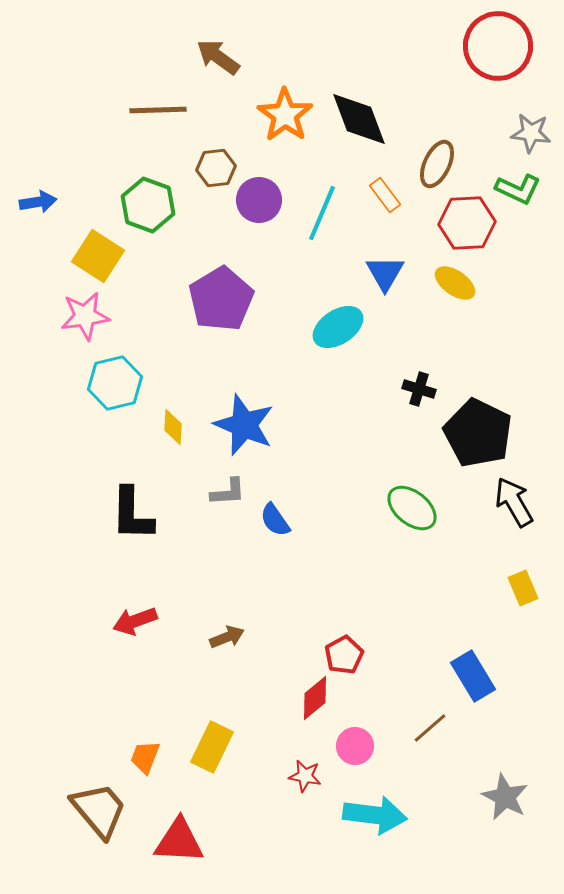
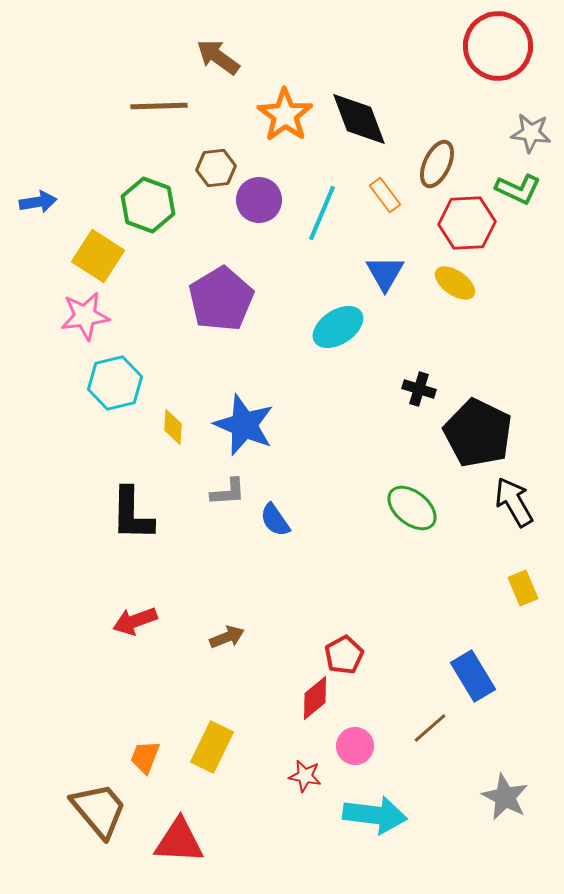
brown line at (158, 110): moved 1 px right, 4 px up
